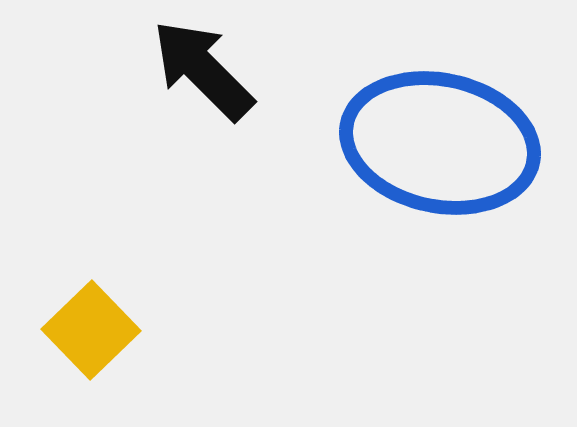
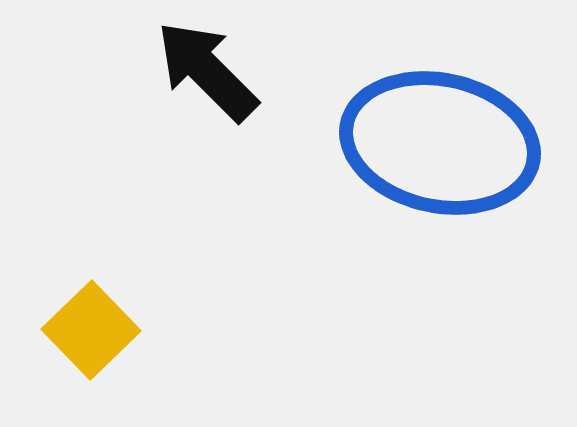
black arrow: moved 4 px right, 1 px down
